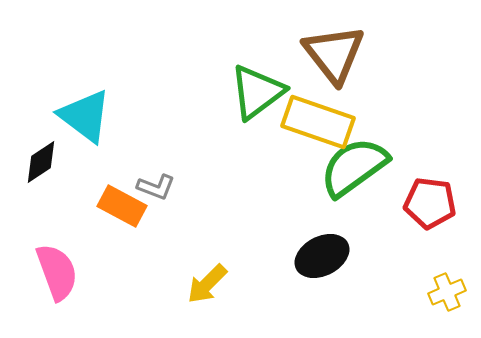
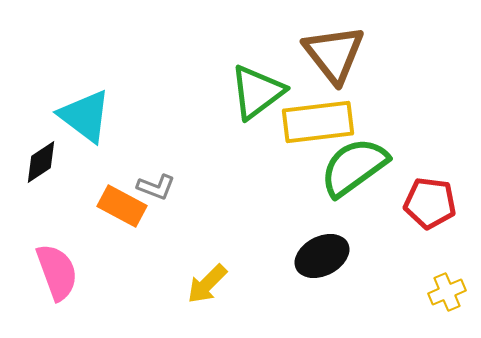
yellow rectangle: rotated 26 degrees counterclockwise
